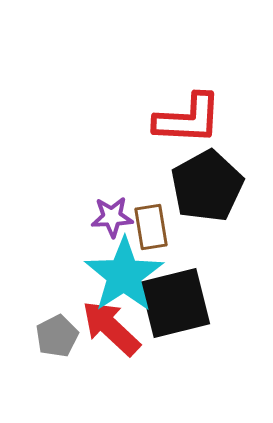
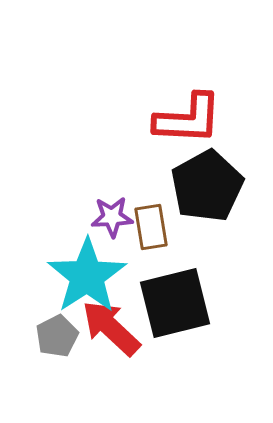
cyan star: moved 37 px left, 1 px down
